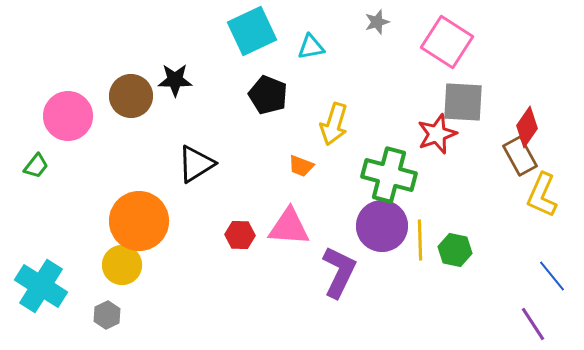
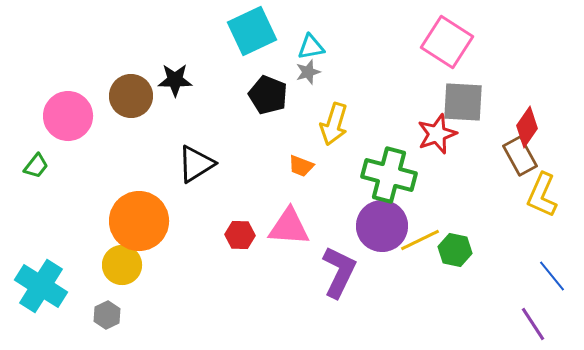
gray star: moved 69 px left, 50 px down
yellow line: rotated 66 degrees clockwise
